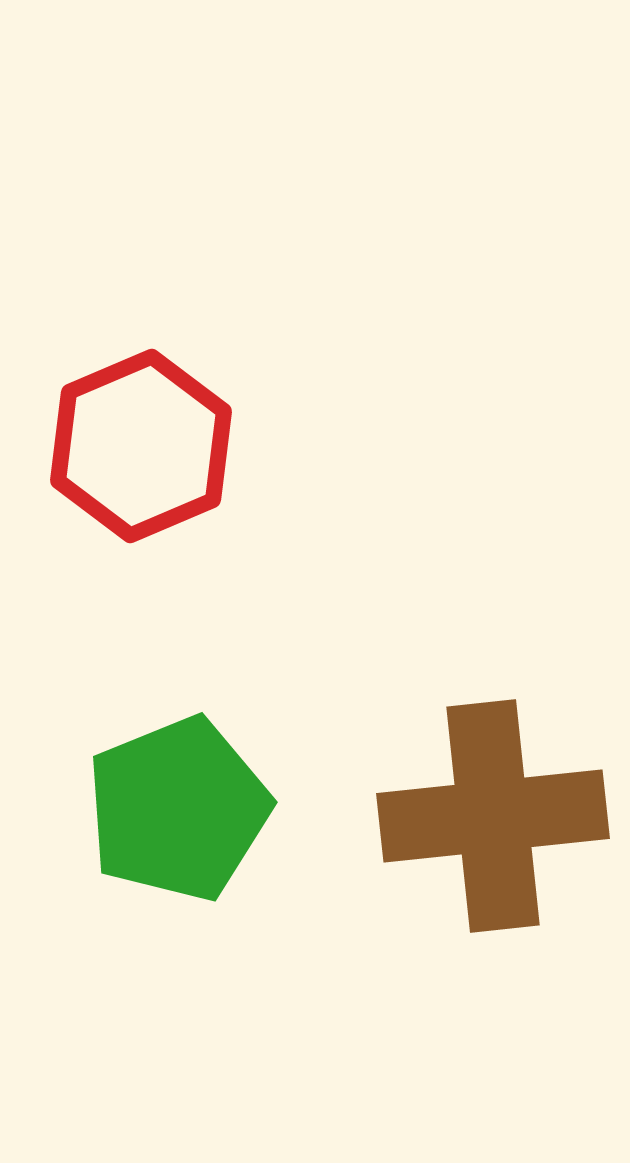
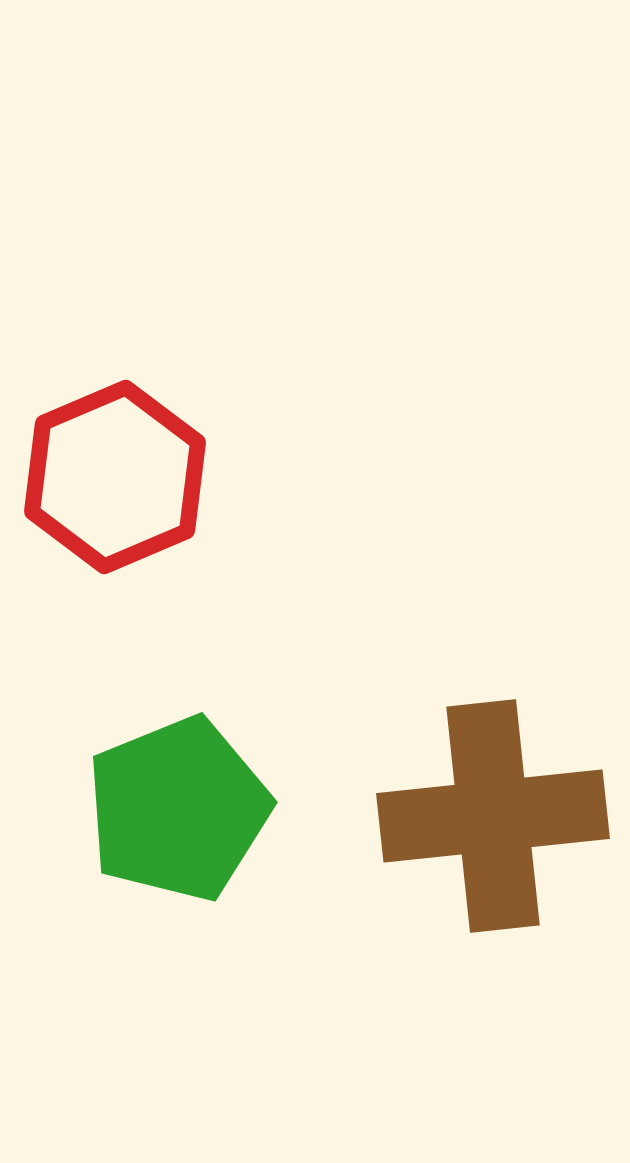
red hexagon: moved 26 px left, 31 px down
